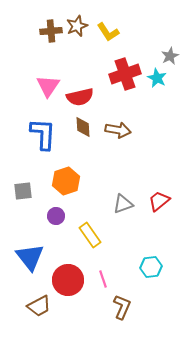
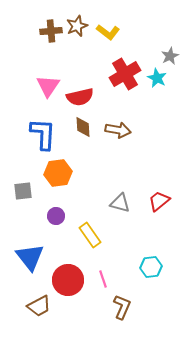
yellow L-shape: rotated 20 degrees counterclockwise
red cross: rotated 12 degrees counterclockwise
orange hexagon: moved 8 px left, 8 px up; rotated 12 degrees clockwise
gray triangle: moved 3 px left, 1 px up; rotated 35 degrees clockwise
